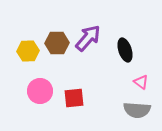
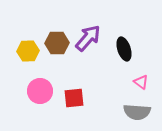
black ellipse: moved 1 px left, 1 px up
gray semicircle: moved 2 px down
